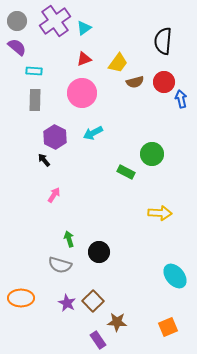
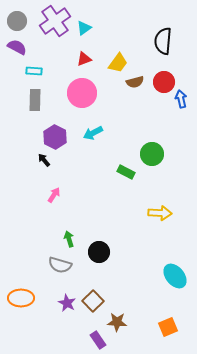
purple semicircle: rotated 12 degrees counterclockwise
